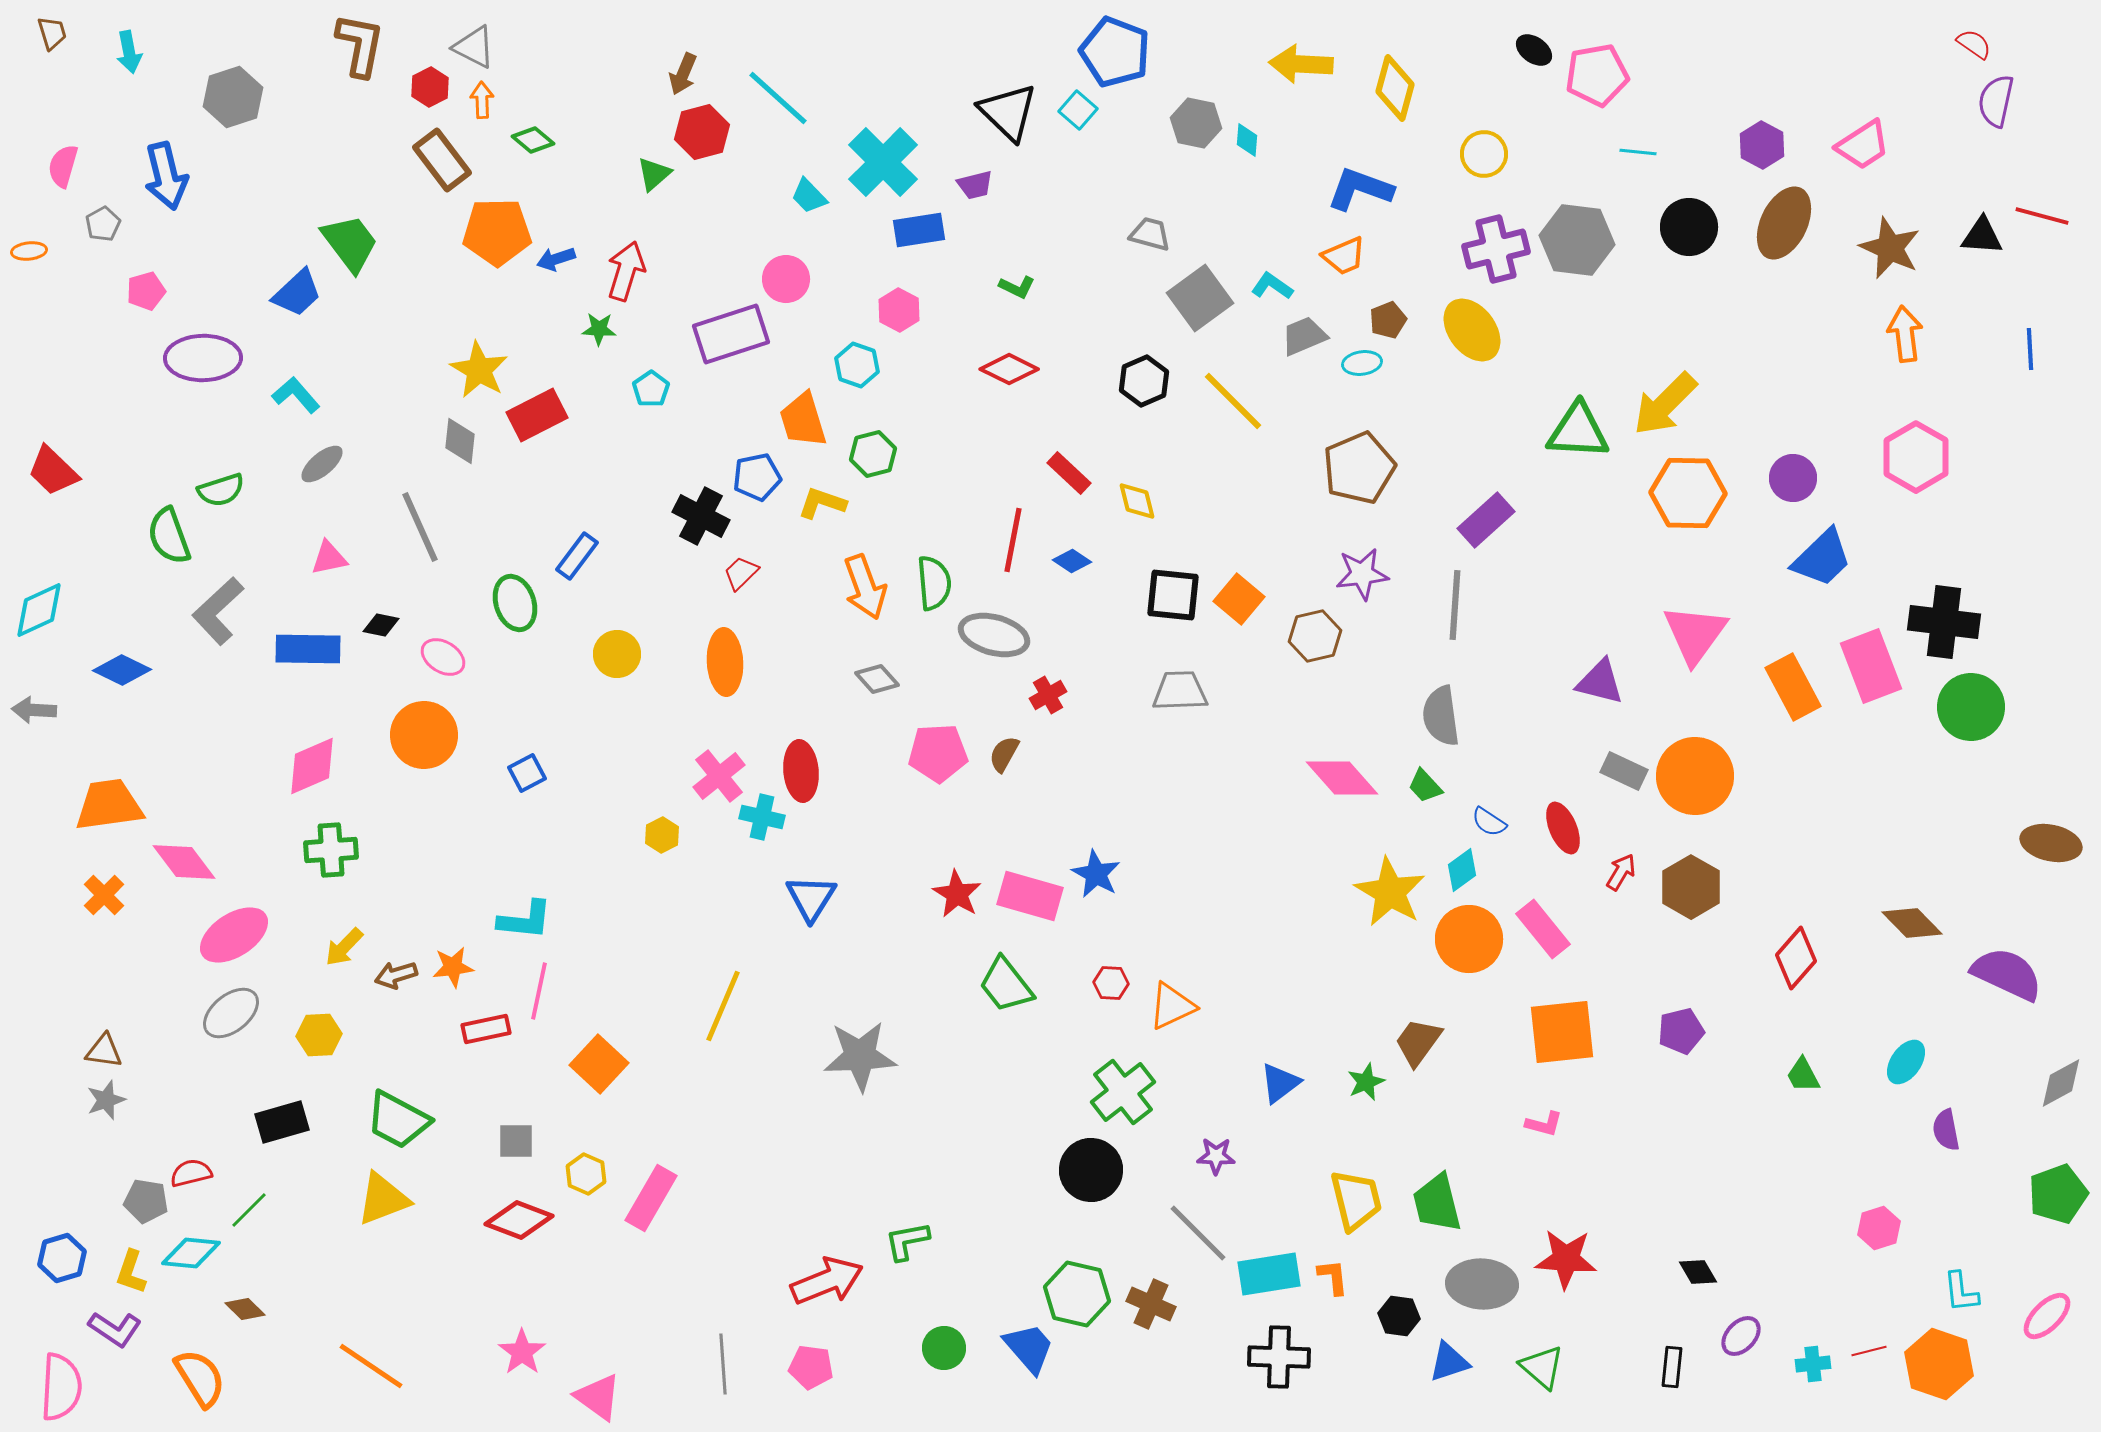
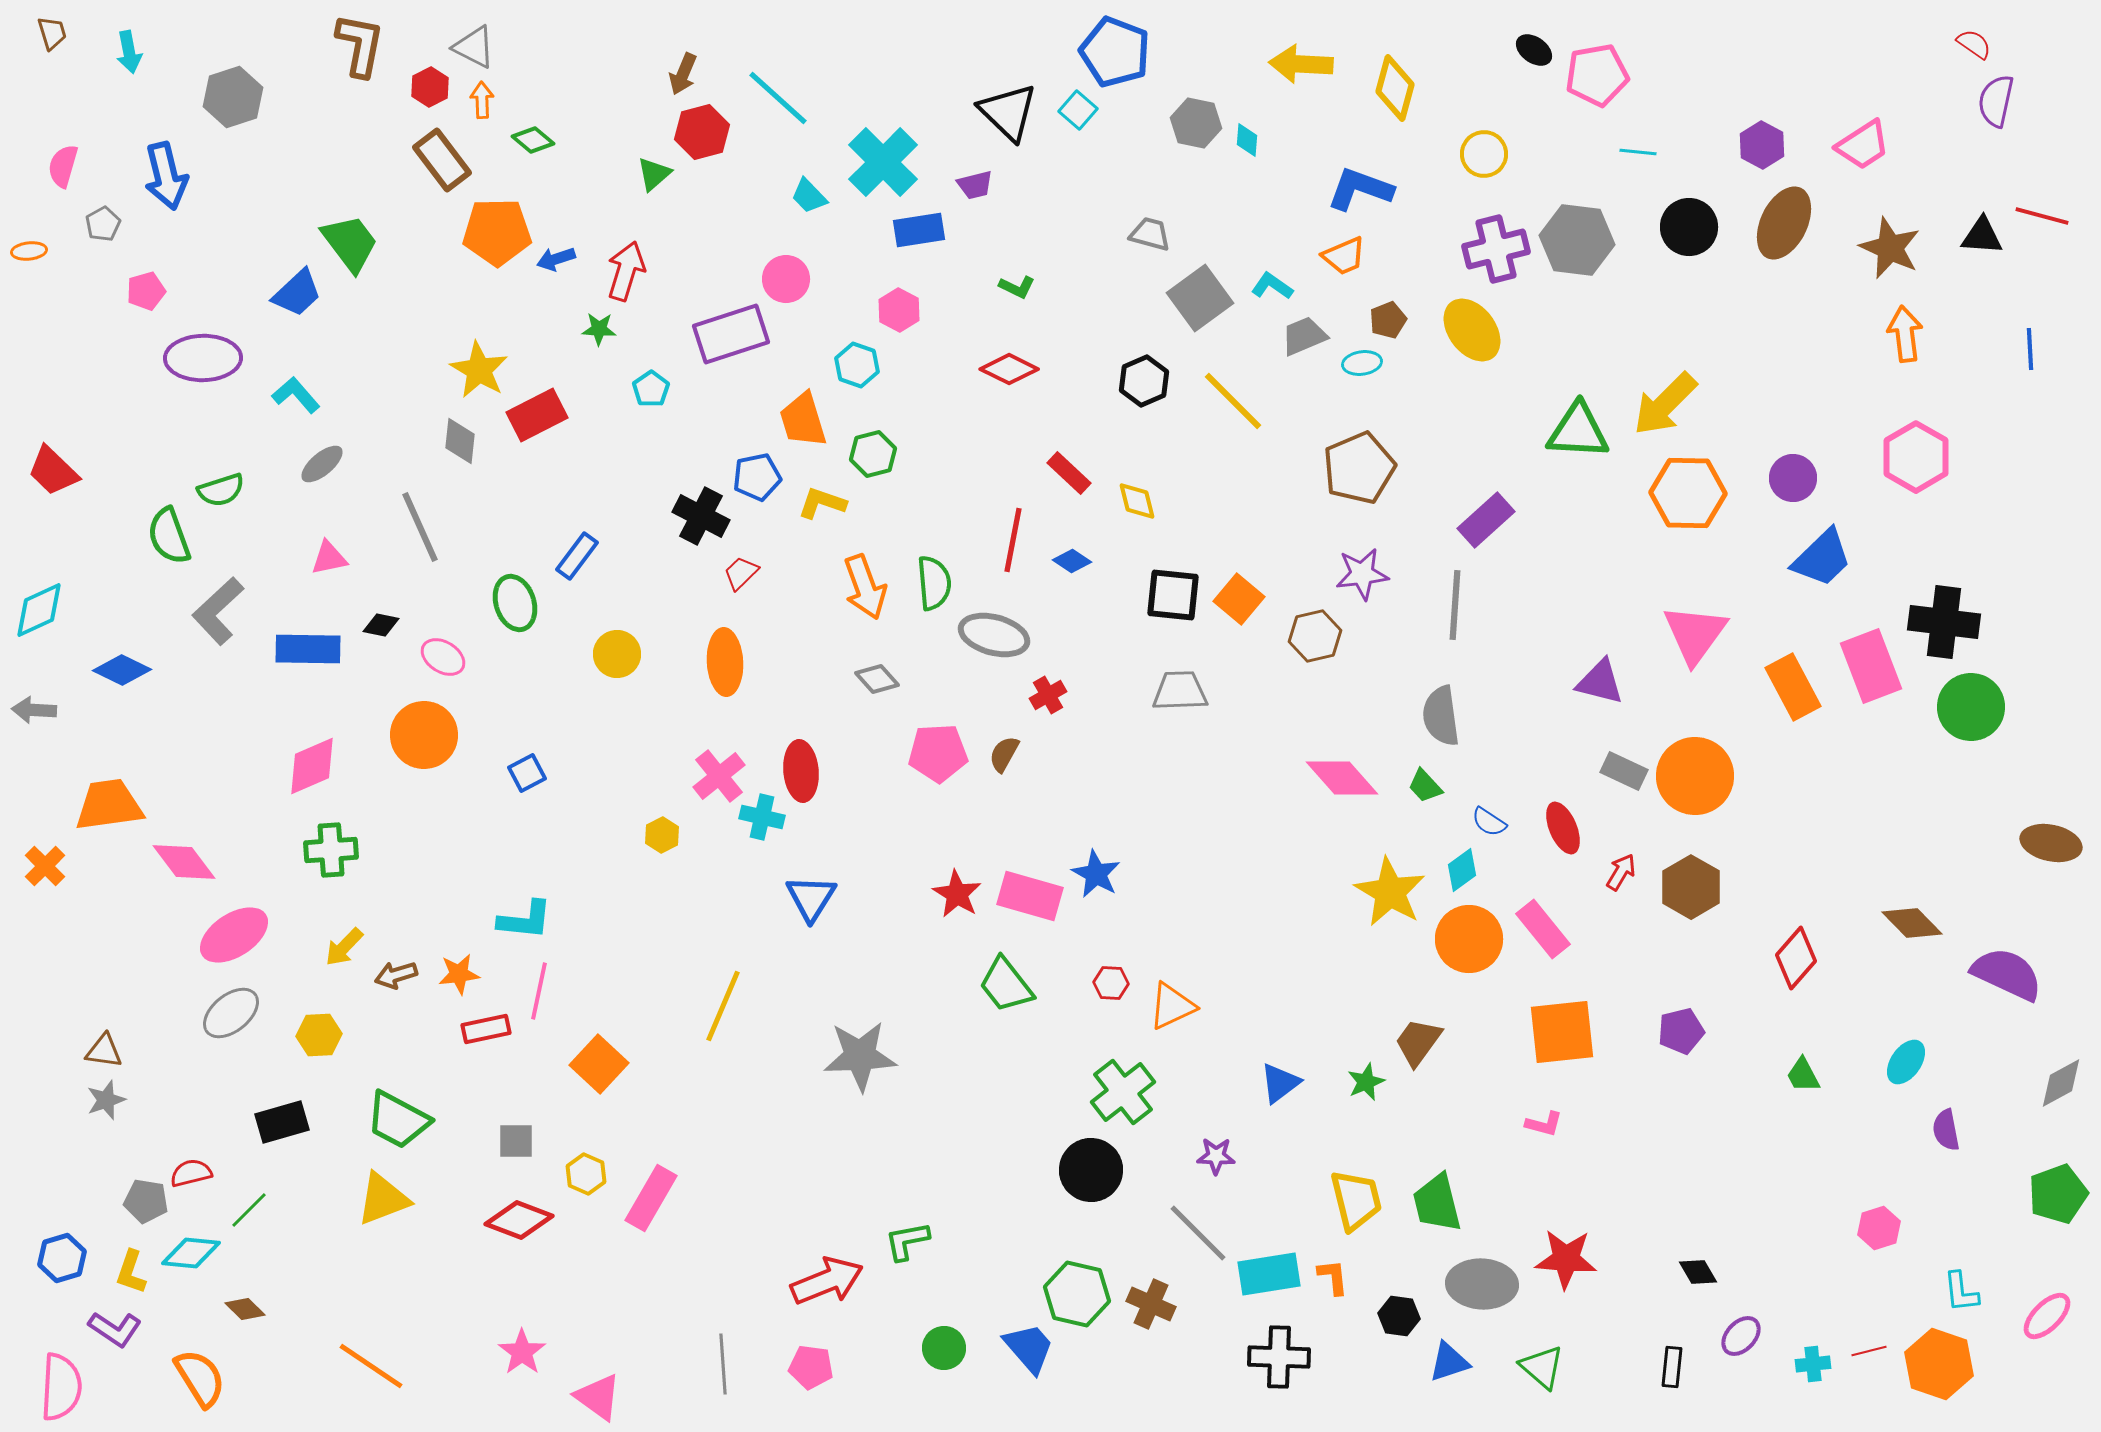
orange cross at (104, 895): moved 59 px left, 29 px up
orange star at (453, 967): moved 6 px right, 7 px down
